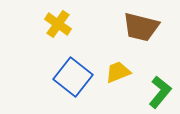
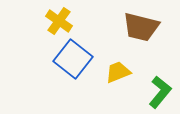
yellow cross: moved 1 px right, 3 px up
blue square: moved 18 px up
